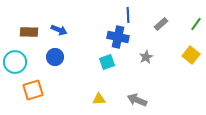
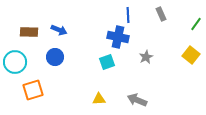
gray rectangle: moved 10 px up; rotated 72 degrees counterclockwise
